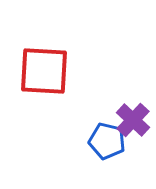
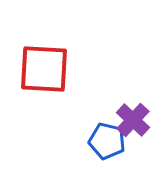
red square: moved 2 px up
